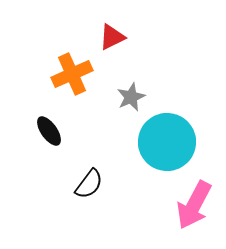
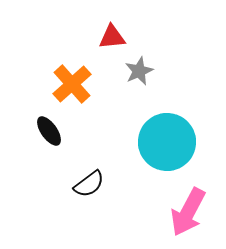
red triangle: rotated 20 degrees clockwise
orange cross: moved 10 px down; rotated 18 degrees counterclockwise
gray star: moved 8 px right, 26 px up
black semicircle: rotated 16 degrees clockwise
pink arrow: moved 6 px left, 7 px down
